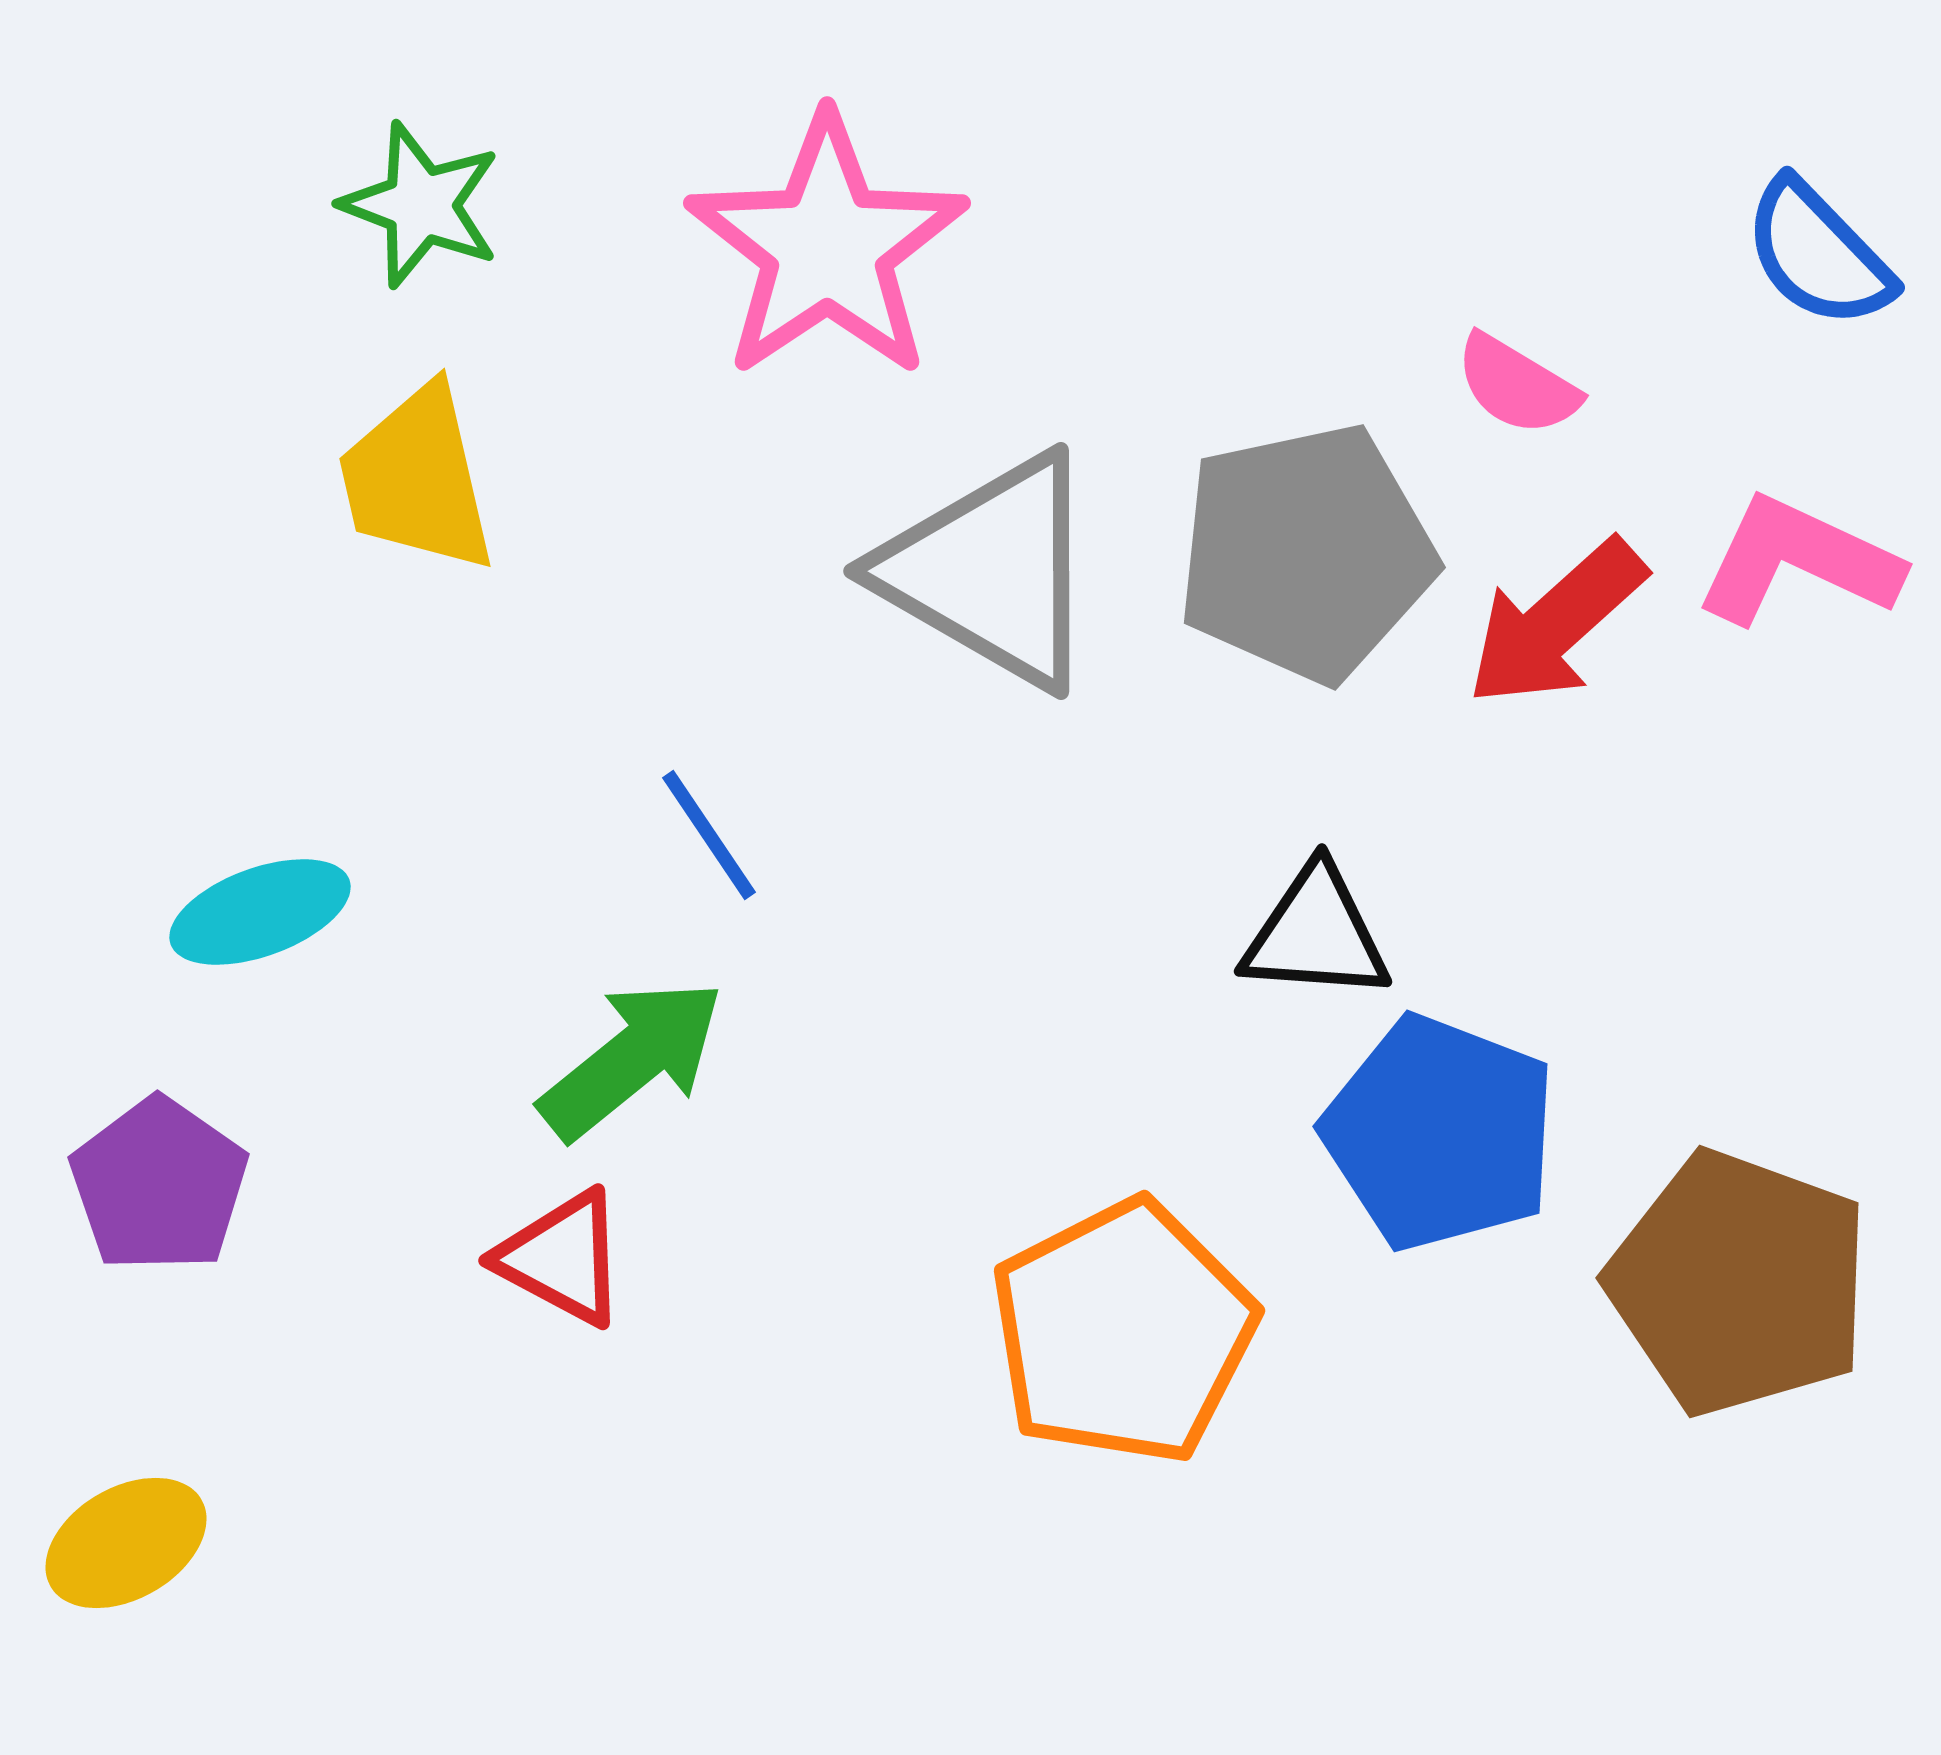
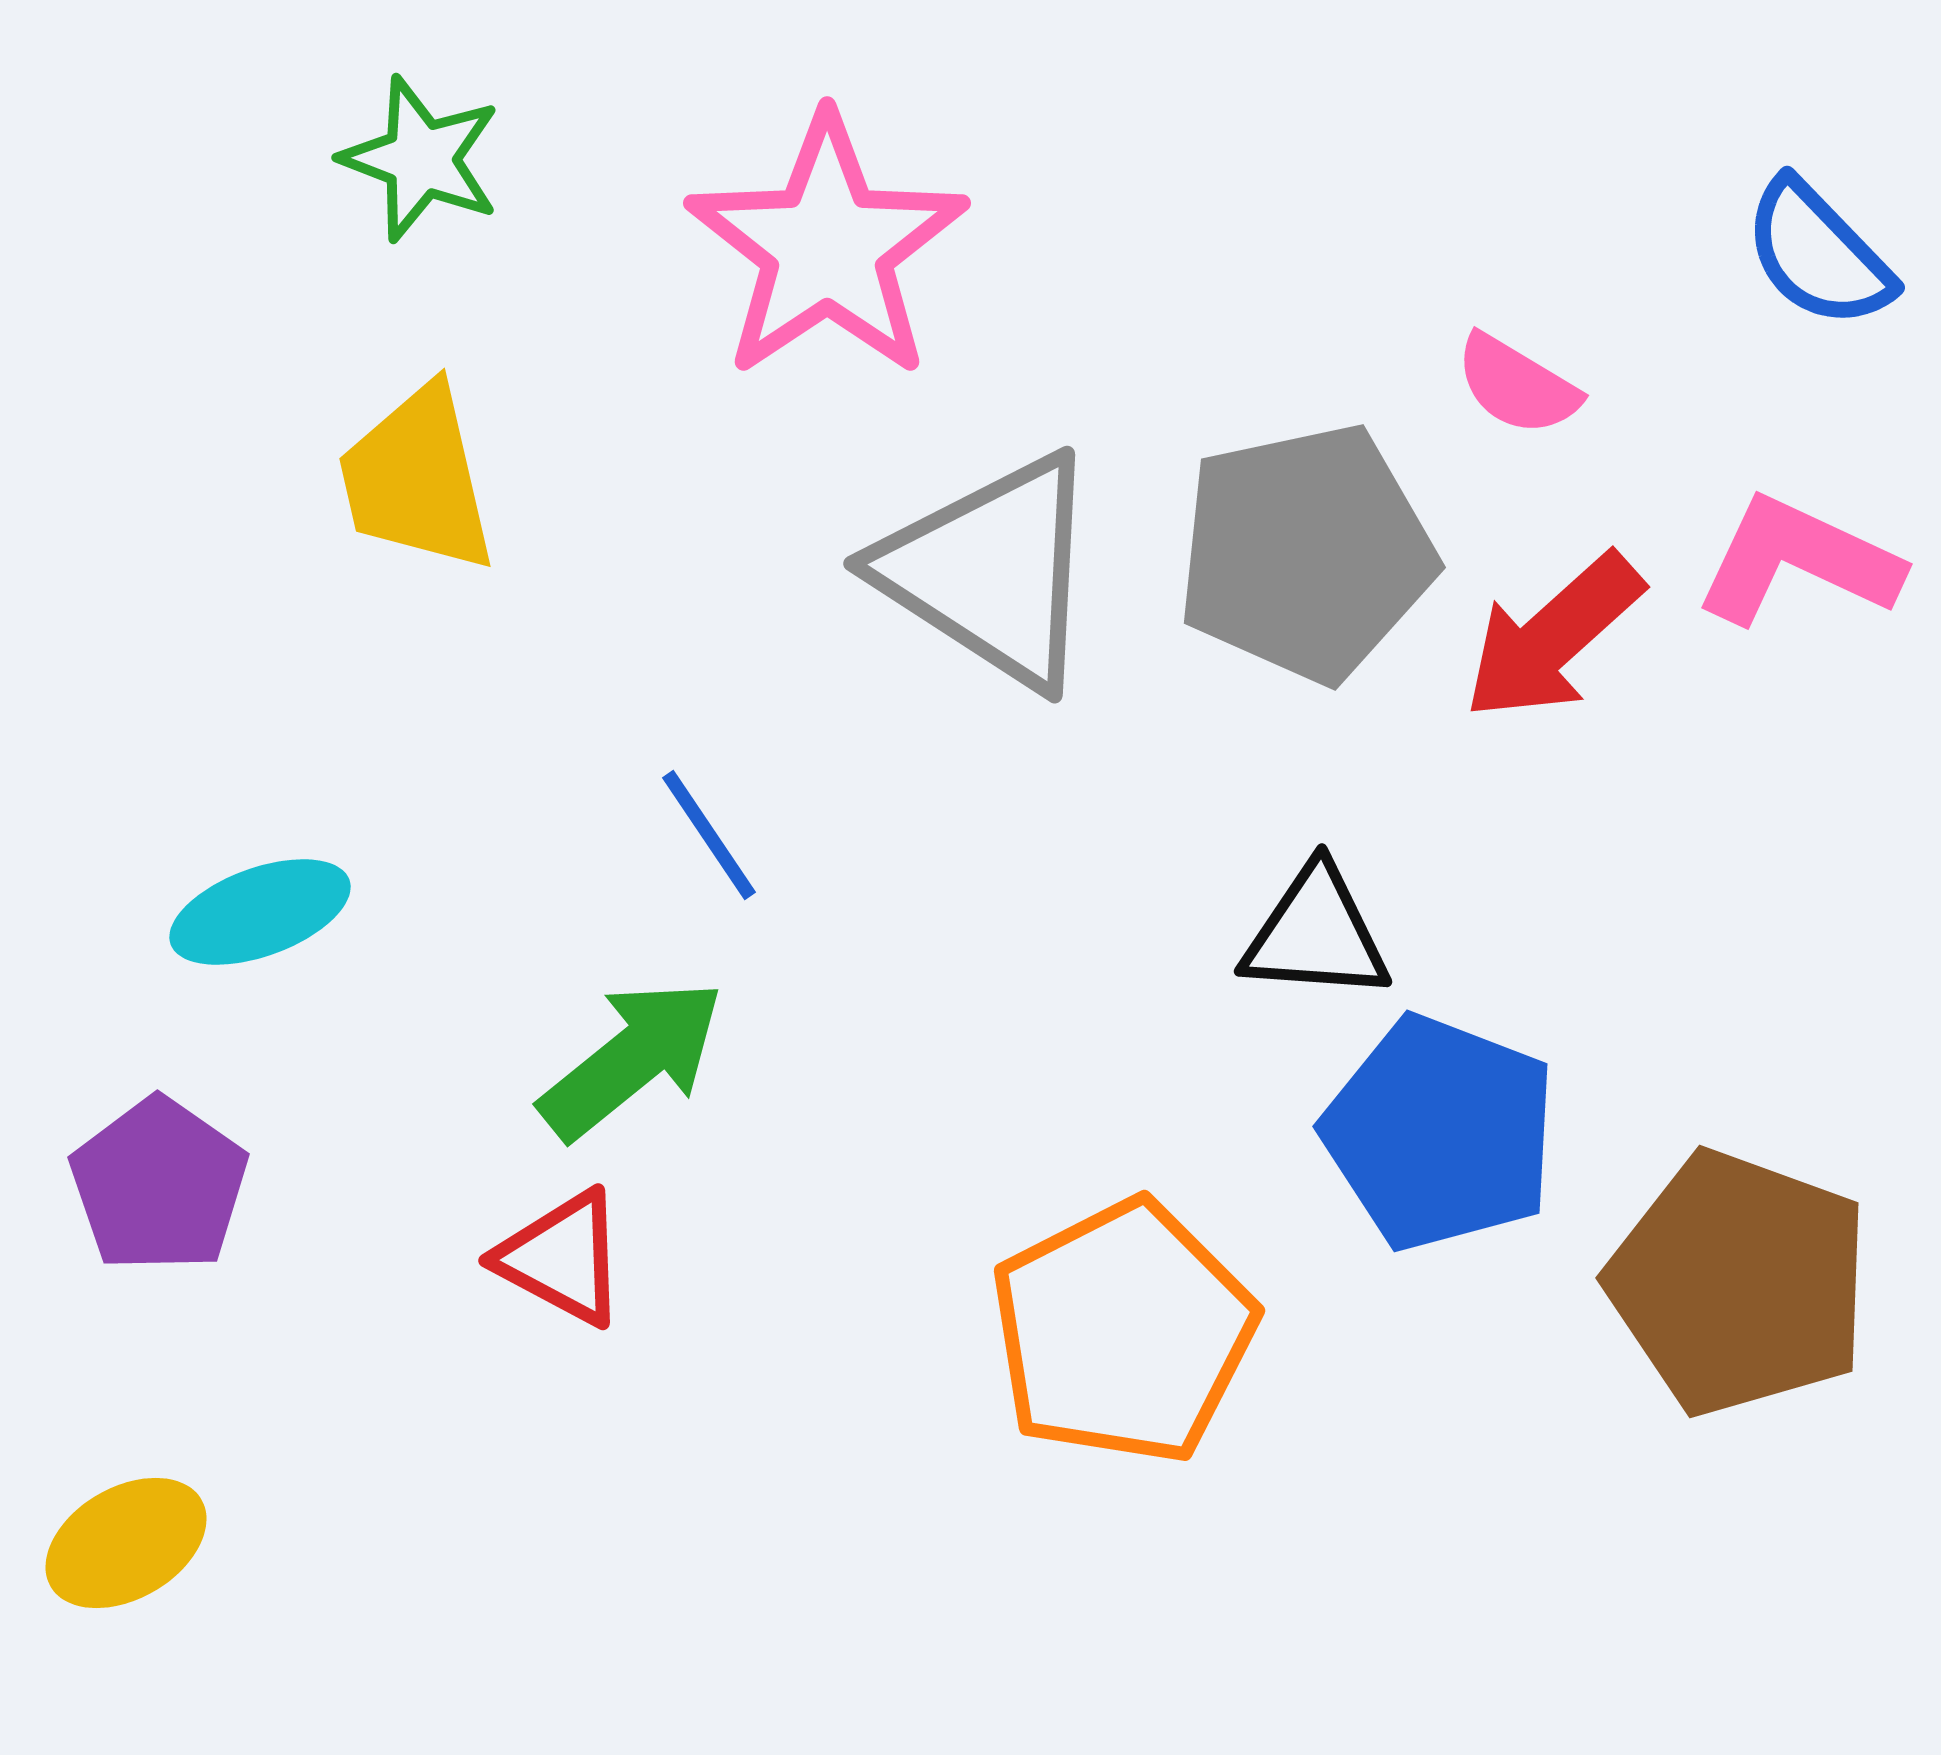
green star: moved 46 px up
gray triangle: rotated 3 degrees clockwise
red arrow: moved 3 px left, 14 px down
